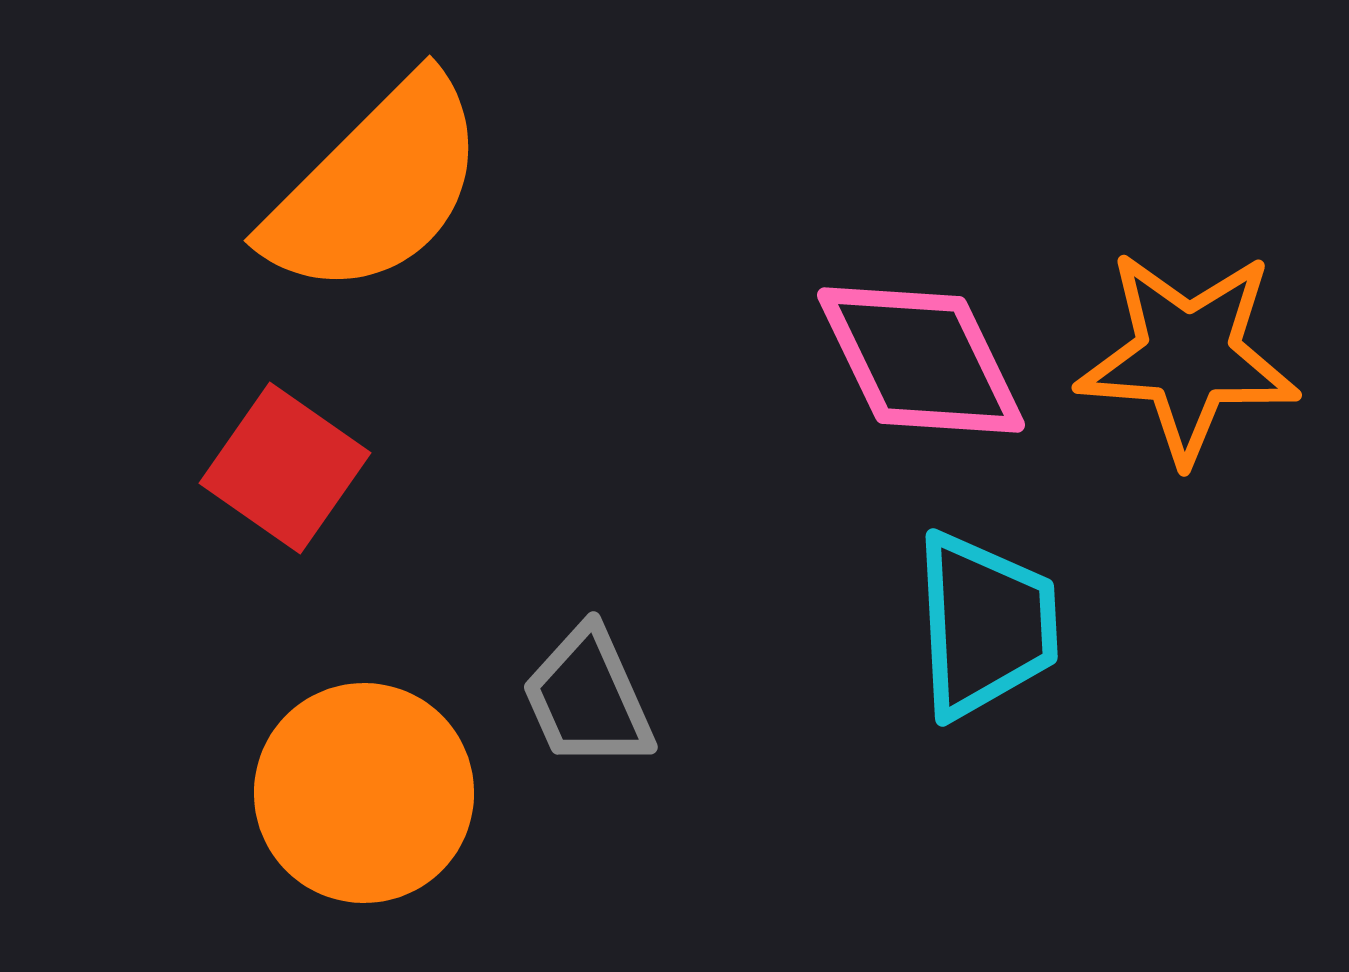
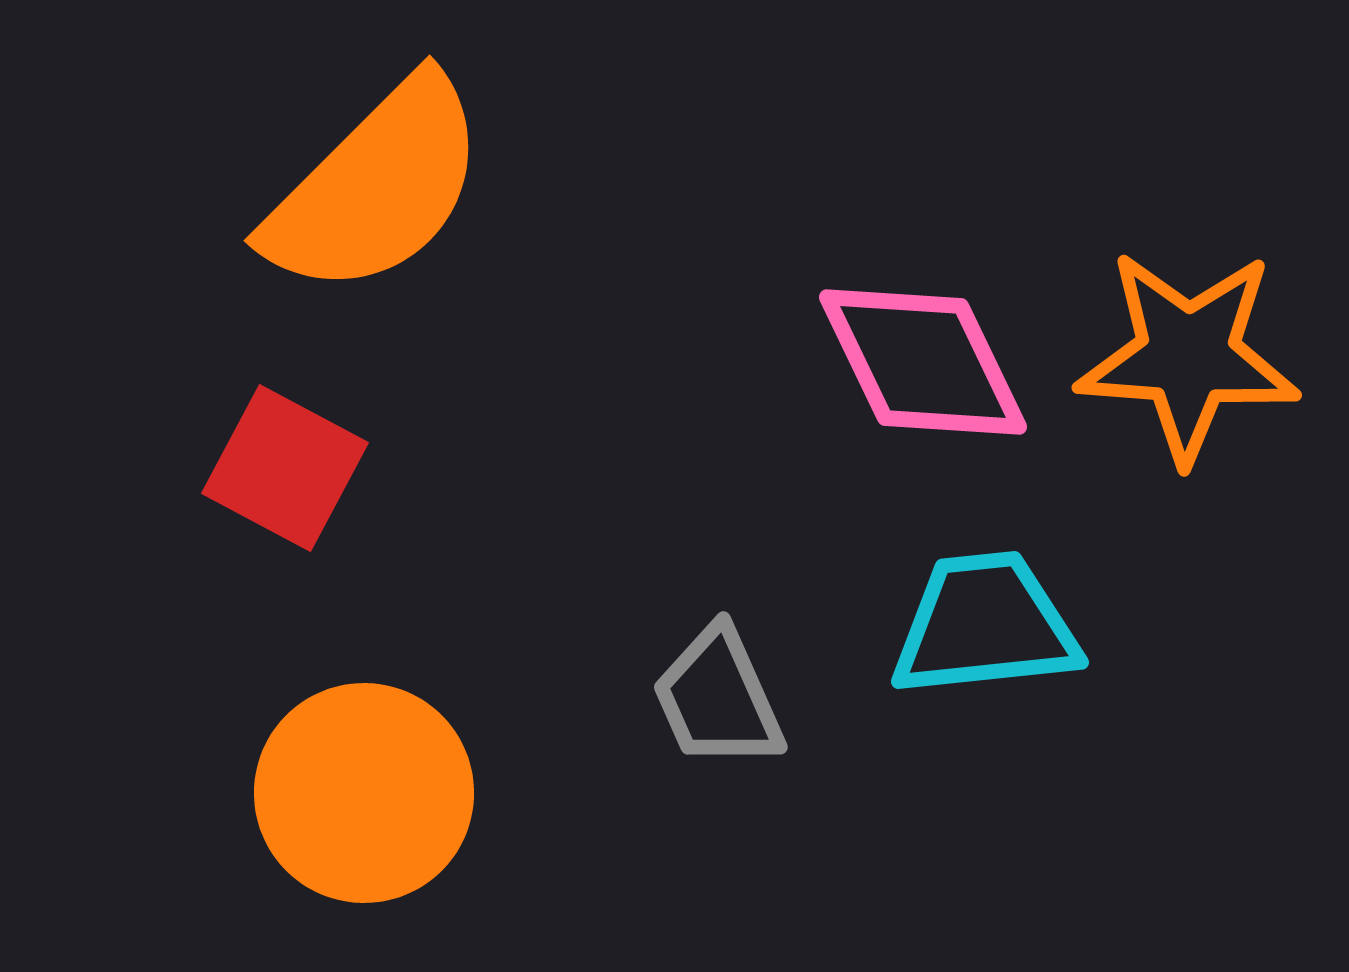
pink diamond: moved 2 px right, 2 px down
red square: rotated 7 degrees counterclockwise
cyan trapezoid: rotated 93 degrees counterclockwise
gray trapezoid: moved 130 px right
